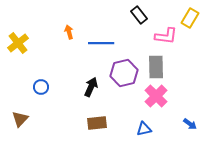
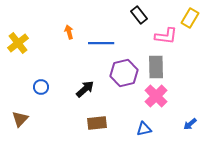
black arrow: moved 6 px left, 2 px down; rotated 24 degrees clockwise
blue arrow: rotated 104 degrees clockwise
